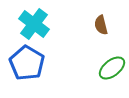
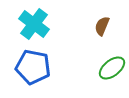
brown semicircle: moved 1 px right, 1 px down; rotated 36 degrees clockwise
blue pentagon: moved 6 px right, 4 px down; rotated 20 degrees counterclockwise
